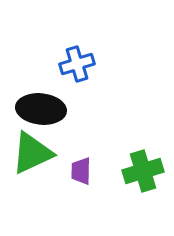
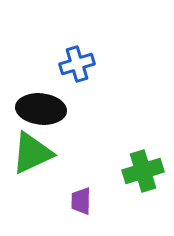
purple trapezoid: moved 30 px down
